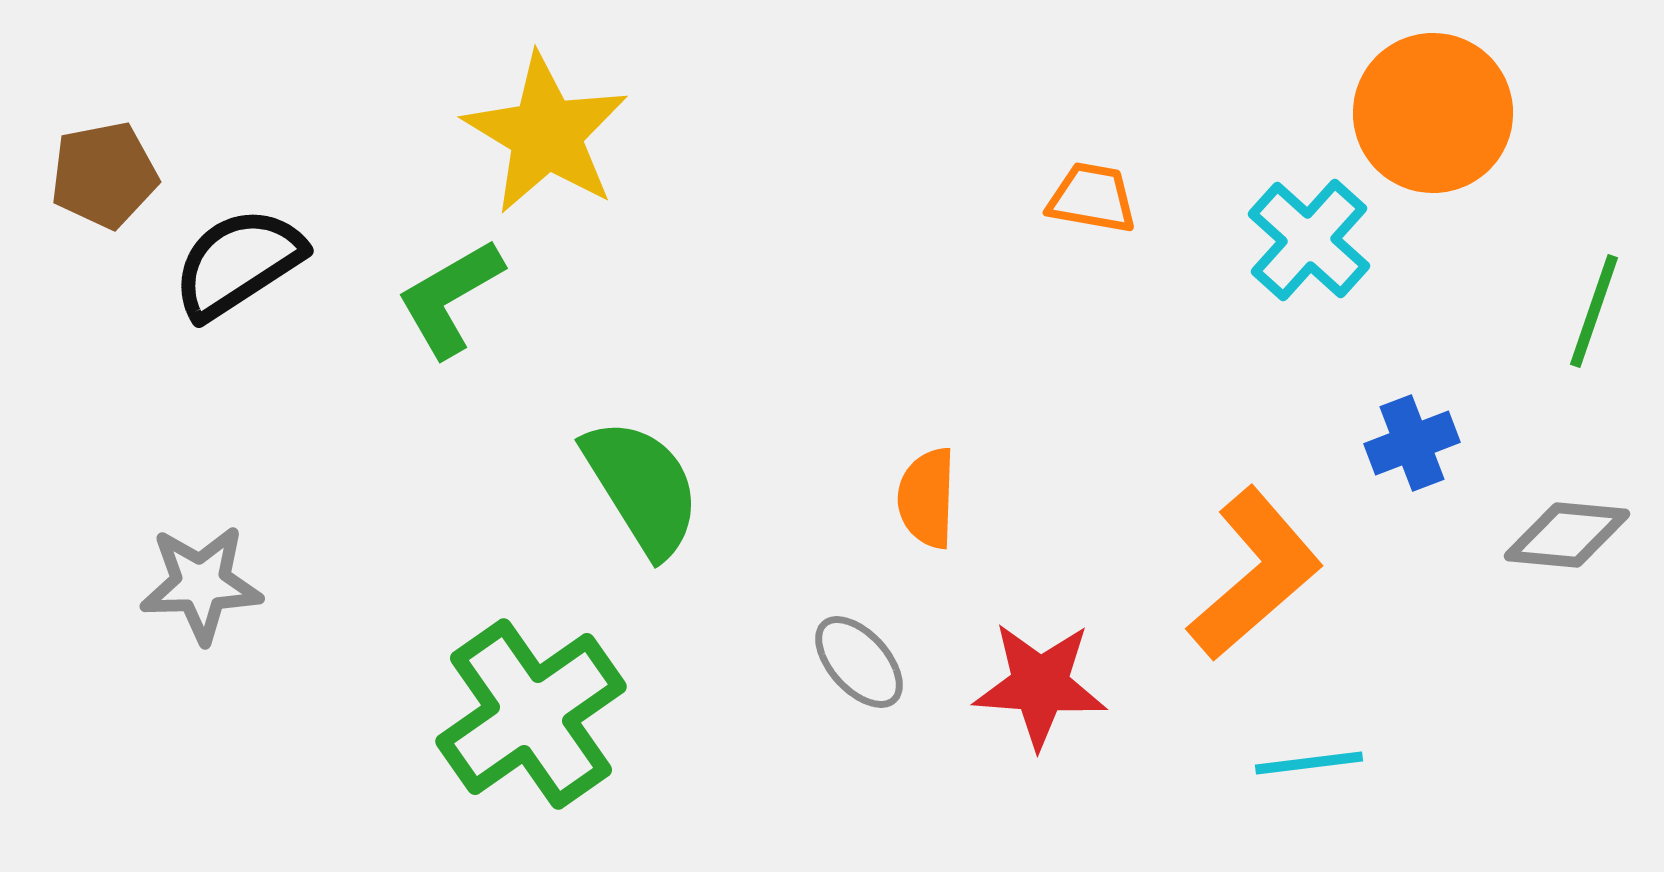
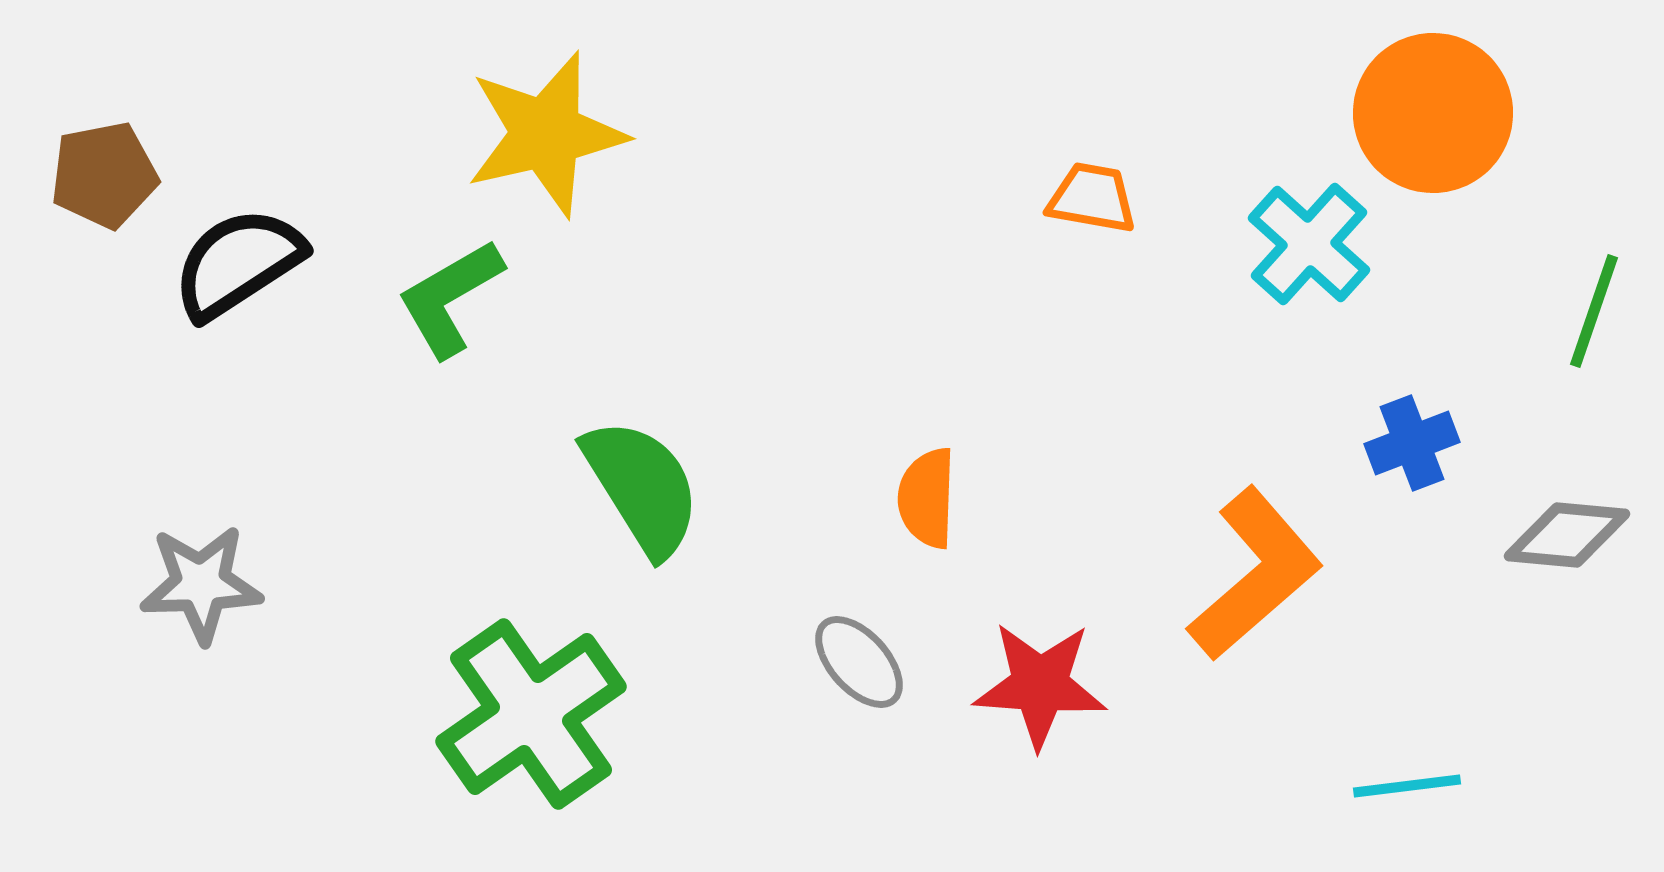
yellow star: rotated 28 degrees clockwise
cyan cross: moved 4 px down
cyan line: moved 98 px right, 23 px down
